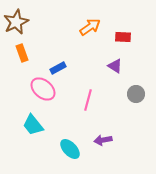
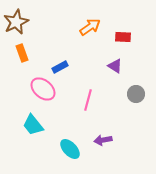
blue rectangle: moved 2 px right, 1 px up
